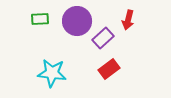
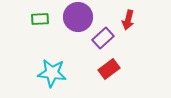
purple circle: moved 1 px right, 4 px up
